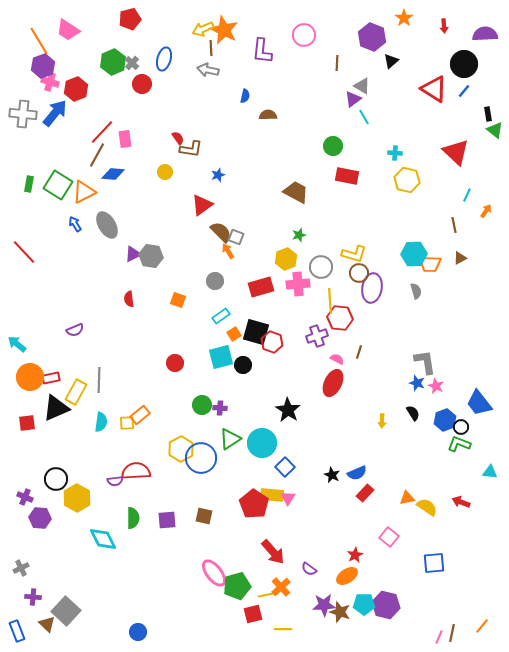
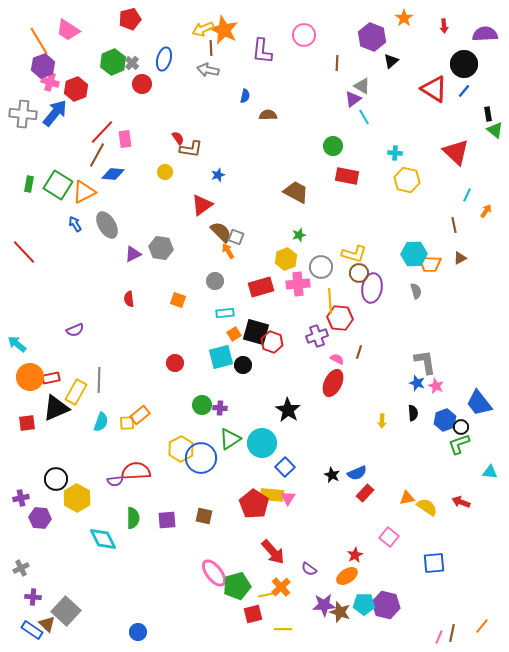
gray hexagon at (151, 256): moved 10 px right, 8 px up
cyan rectangle at (221, 316): moved 4 px right, 3 px up; rotated 30 degrees clockwise
black semicircle at (413, 413): rotated 28 degrees clockwise
cyan semicircle at (101, 422): rotated 12 degrees clockwise
green L-shape at (459, 444): rotated 40 degrees counterclockwise
purple cross at (25, 497): moved 4 px left, 1 px down; rotated 35 degrees counterclockwise
blue rectangle at (17, 631): moved 15 px right, 1 px up; rotated 35 degrees counterclockwise
